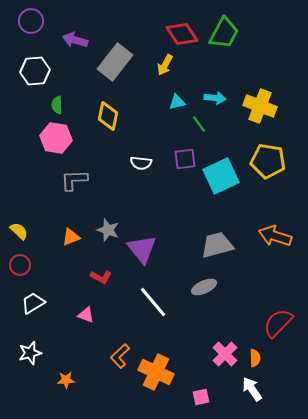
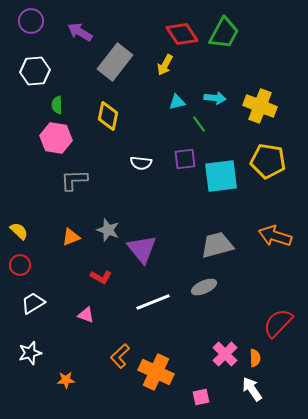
purple arrow: moved 5 px right, 8 px up; rotated 15 degrees clockwise
cyan square: rotated 18 degrees clockwise
white line: rotated 72 degrees counterclockwise
